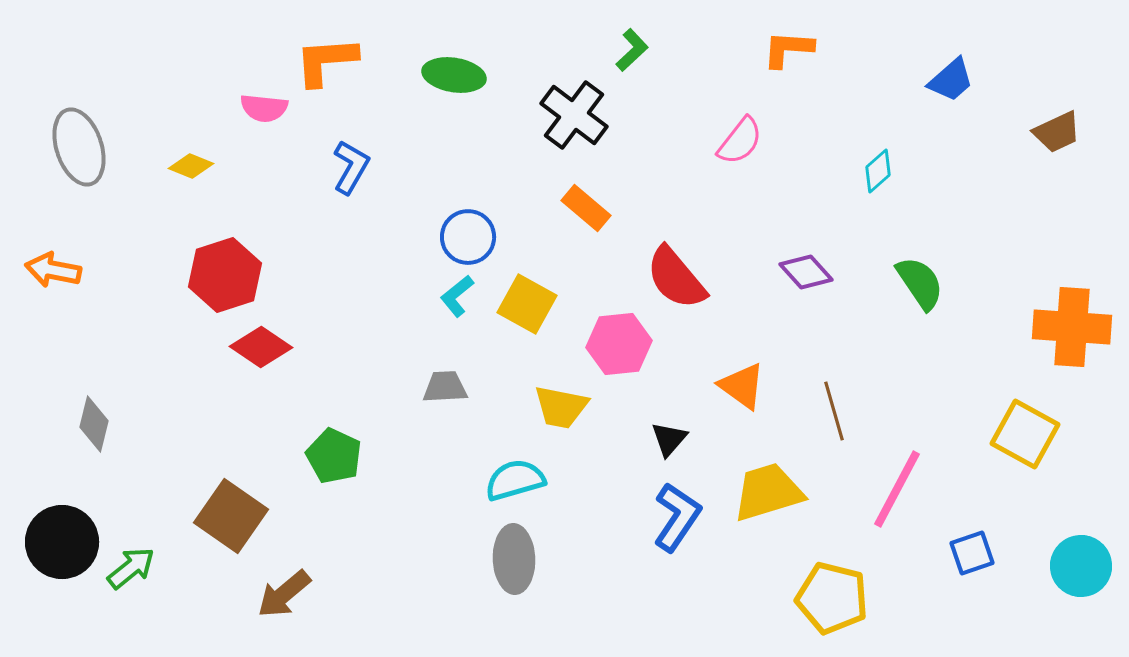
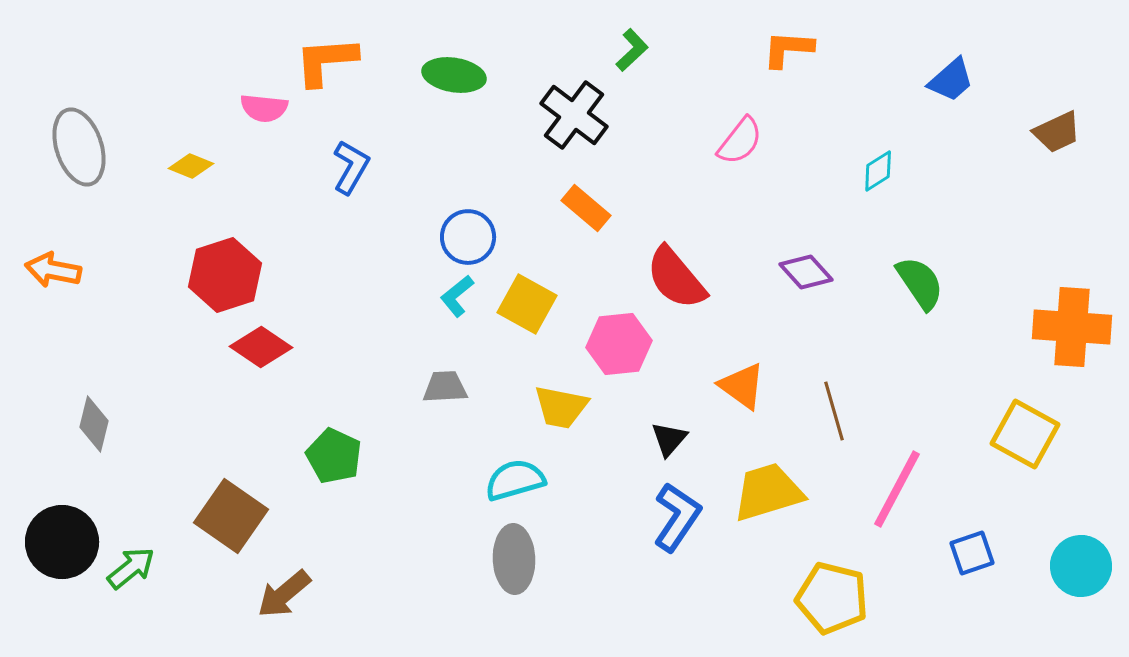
cyan diamond at (878, 171): rotated 9 degrees clockwise
